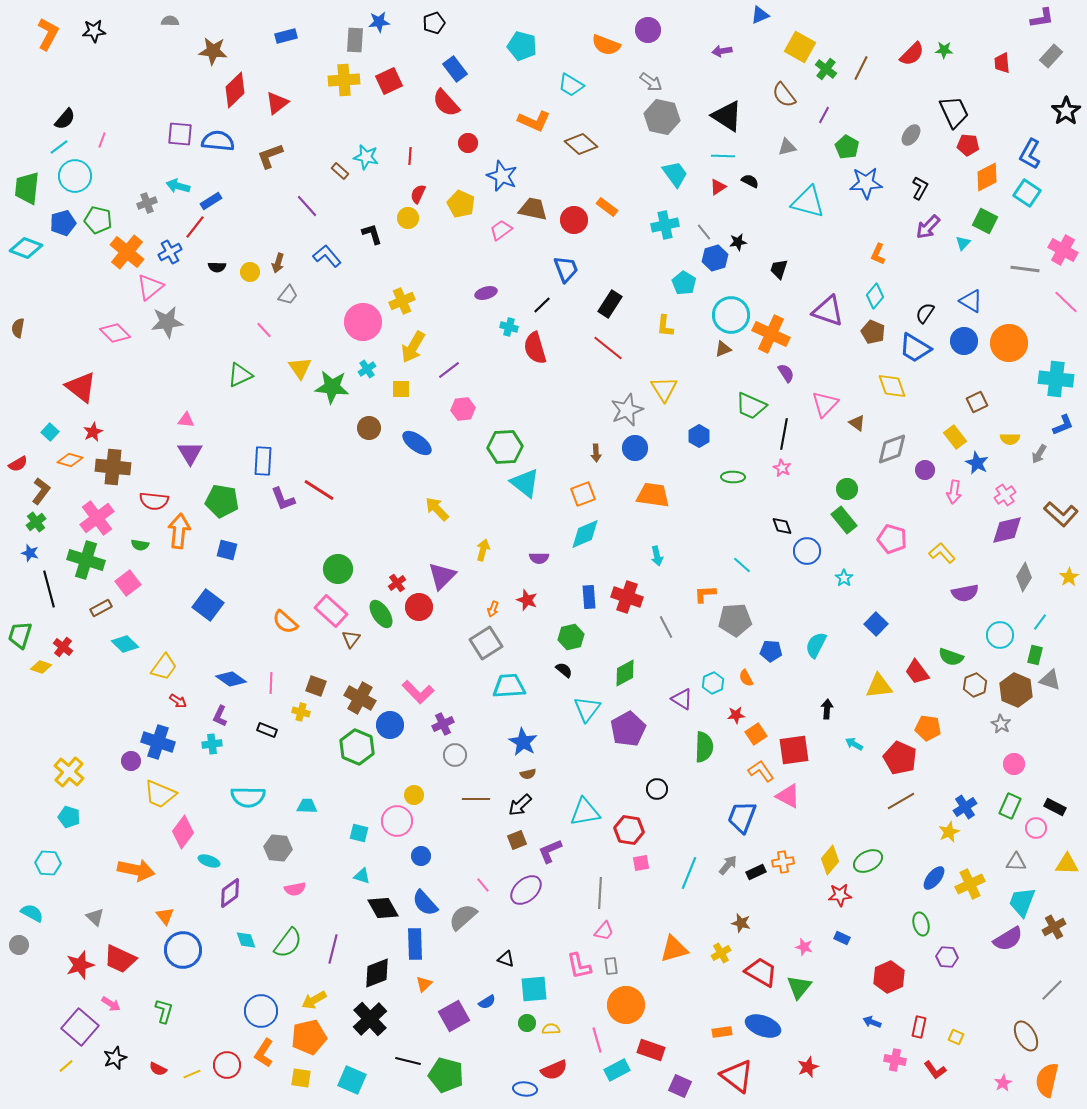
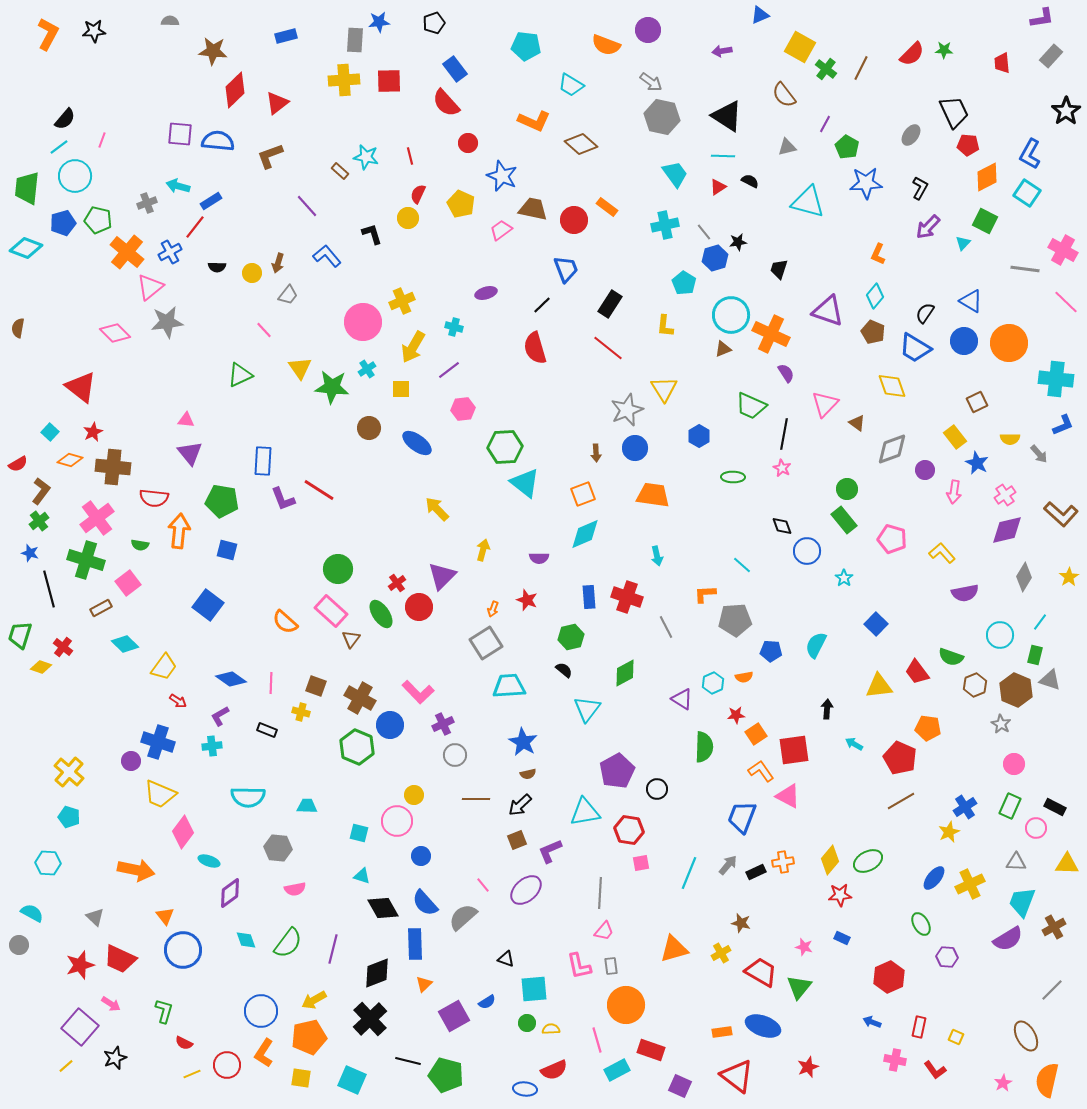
cyan pentagon at (522, 46): moved 4 px right; rotated 8 degrees counterclockwise
red square at (389, 81): rotated 24 degrees clockwise
purple line at (824, 115): moved 1 px right, 9 px down
red line at (410, 156): rotated 18 degrees counterclockwise
yellow circle at (250, 272): moved 2 px right, 1 px down
cyan cross at (509, 327): moved 55 px left
purple triangle at (190, 453): rotated 8 degrees counterclockwise
gray arrow at (1039, 454): rotated 72 degrees counterclockwise
red semicircle at (154, 501): moved 3 px up
green cross at (36, 522): moved 3 px right, 1 px up
orange semicircle at (746, 678): moved 2 px left, 1 px up; rotated 72 degrees counterclockwise
purple L-shape at (220, 716): rotated 35 degrees clockwise
purple pentagon at (628, 729): moved 11 px left, 42 px down
cyan cross at (212, 744): moved 2 px down
green ellipse at (921, 924): rotated 15 degrees counterclockwise
red semicircle at (158, 1069): moved 26 px right, 26 px up
